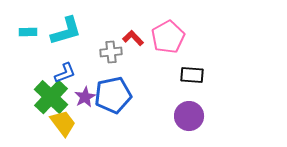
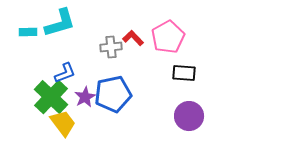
cyan L-shape: moved 6 px left, 8 px up
gray cross: moved 5 px up
black rectangle: moved 8 px left, 2 px up
blue pentagon: moved 1 px up
